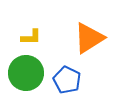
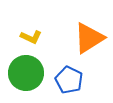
yellow L-shape: rotated 25 degrees clockwise
blue pentagon: moved 2 px right
